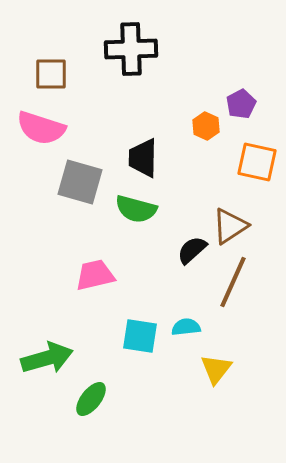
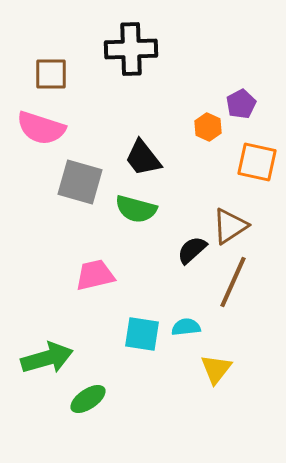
orange hexagon: moved 2 px right, 1 px down
black trapezoid: rotated 39 degrees counterclockwise
cyan square: moved 2 px right, 2 px up
green ellipse: moved 3 px left; rotated 18 degrees clockwise
